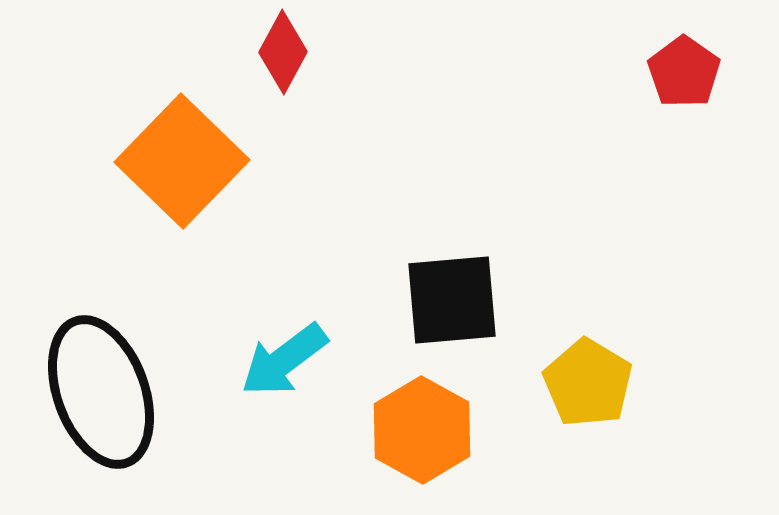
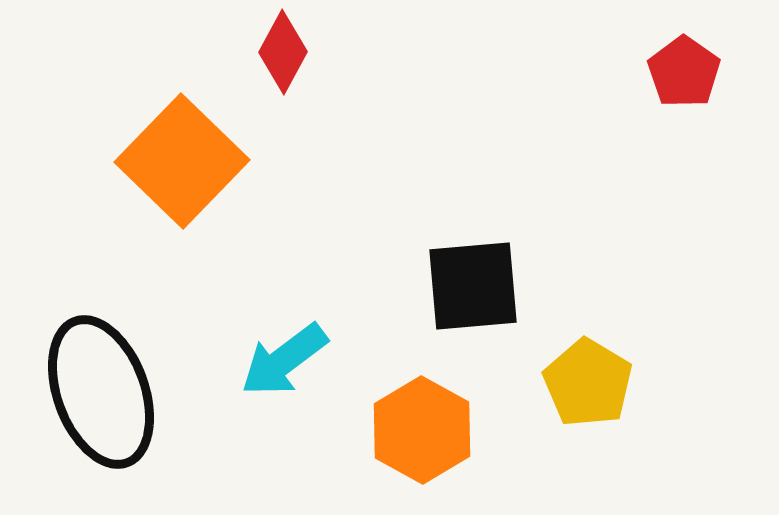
black square: moved 21 px right, 14 px up
